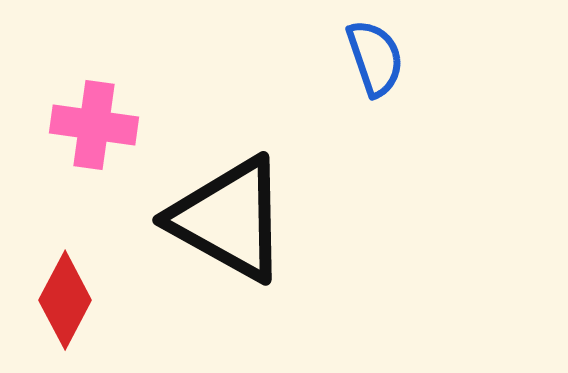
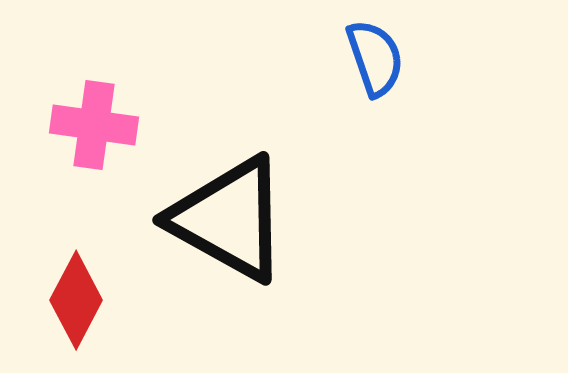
red diamond: moved 11 px right
